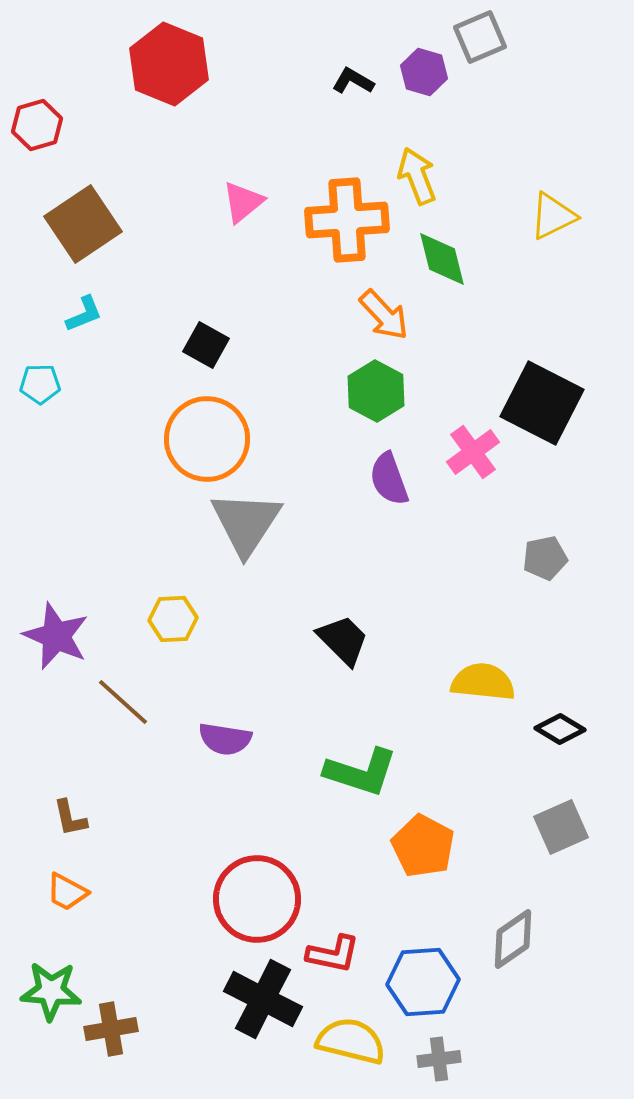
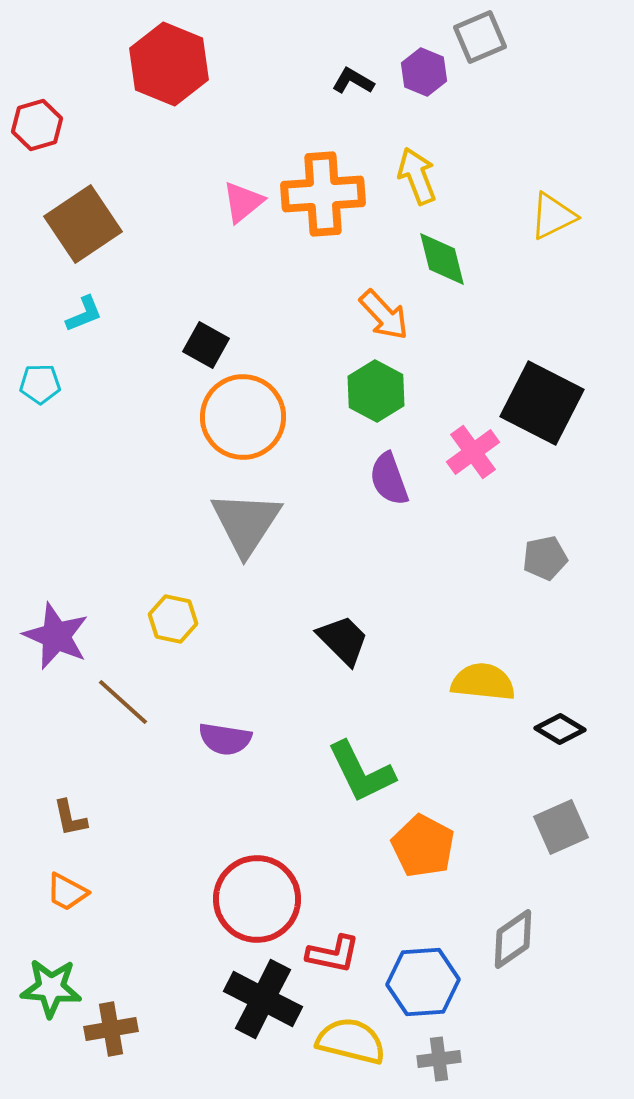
purple hexagon at (424, 72): rotated 6 degrees clockwise
orange cross at (347, 220): moved 24 px left, 26 px up
orange circle at (207, 439): moved 36 px right, 22 px up
yellow hexagon at (173, 619): rotated 15 degrees clockwise
green L-shape at (361, 772): rotated 46 degrees clockwise
green star at (51, 991): moved 3 px up
